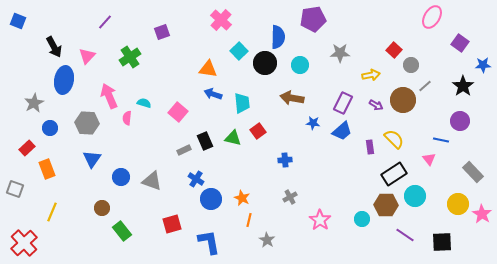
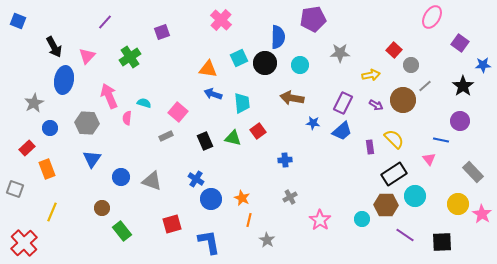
cyan square at (239, 51): moved 7 px down; rotated 18 degrees clockwise
gray rectangle at (184, 150): moved 18 px left, 14 px up
